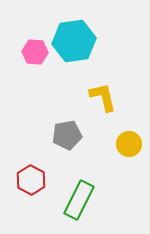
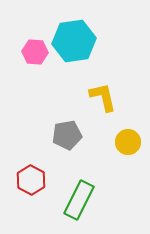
yellow circle: moved 1 px left, 2 px up
